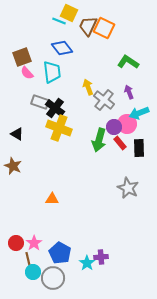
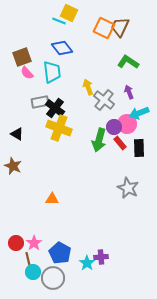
brown trapezoid: moved 32 px right, 1 px down
gray rectangle: rotated 30 degrees counterclockwise
